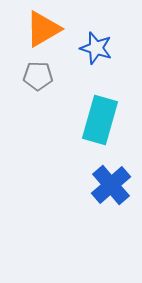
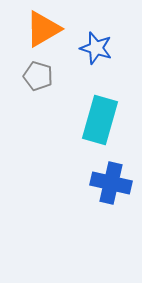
gray pentagon: rotated 16 degrees clockwise
blue cross: moved 2 px up; rotated 36 degrees counterclockwise
